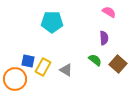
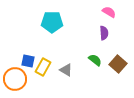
purple semicircle: moved 5 px up
